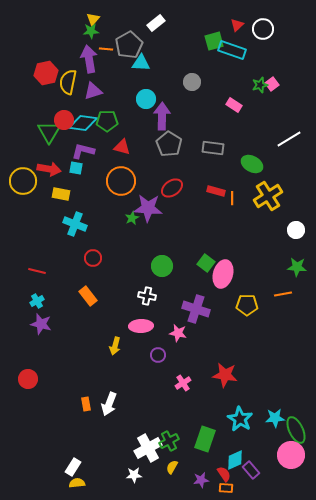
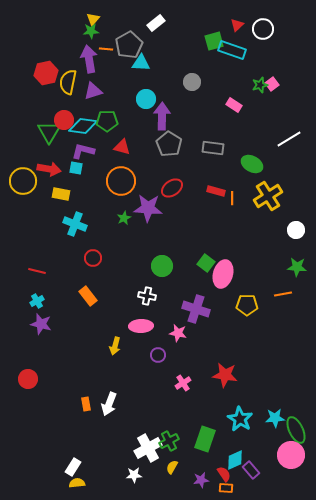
cyan diamond at (83, 123): moved 3 px down
green star at (132, 218): moved 8 px left
